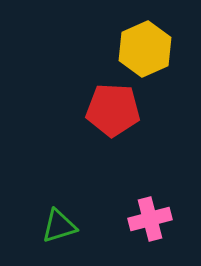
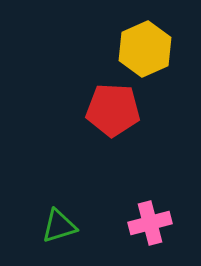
pink cross: moved 4 px down
